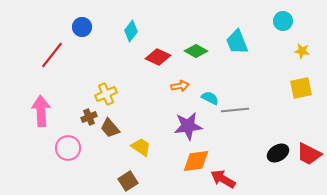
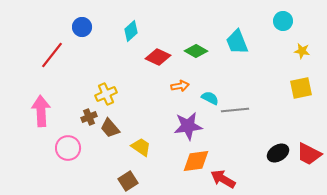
cyan diamond: rotated 10 degrees clockwise
